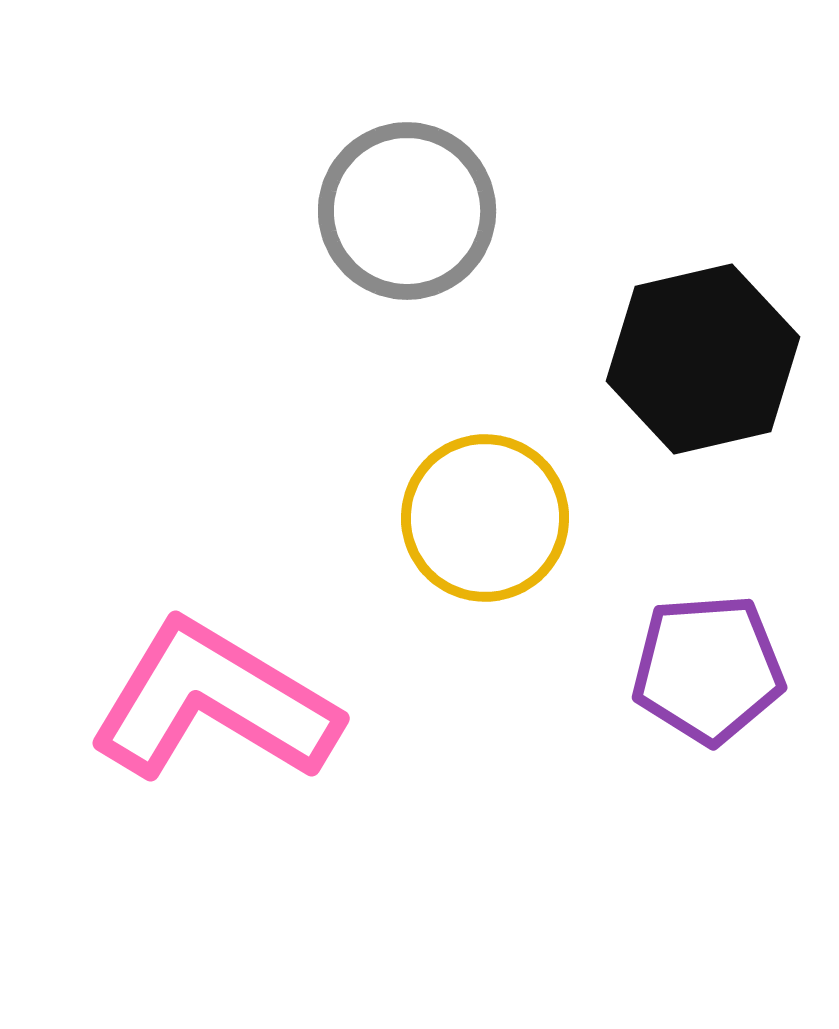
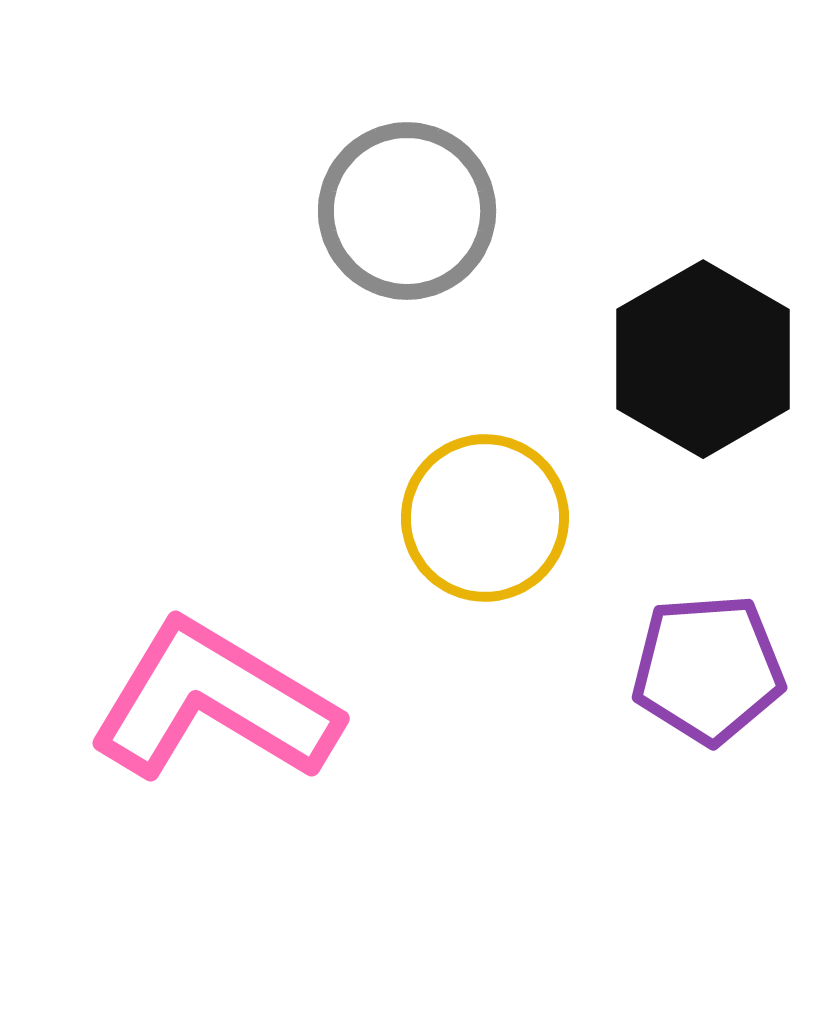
black hexagon: rotated 17 degrees counterclockwise
